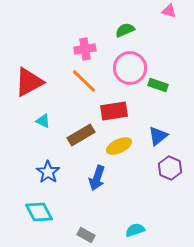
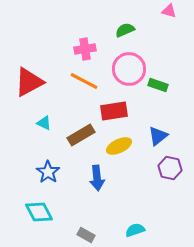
pink circle: moved 1 px left, 1 px down
orange line: rotated 16 degrees counterclockwise
cyan triangle: moved 1 px right, 2 px down
purple hexagon: rotated 10 degrees counterclockwise
blue arrow: rotated 25 degrees counterclockwise
